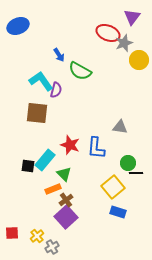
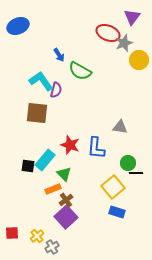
blue rectangle: moved 1 px left
